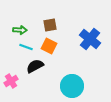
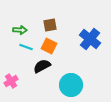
black semicircle: moved 7 px right
cyan circle: moved 1 px left, 1 px up
